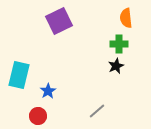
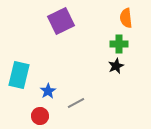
purple square: moved 2 px right
gray line: moved 21 px left, 8 px up; rotated 12 degrees clockwise
red circle: moved 2 px right
